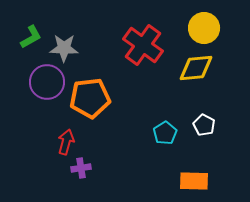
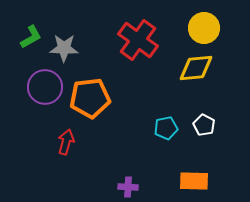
red cross: moved 5 px left, 5 px up
purple circle: moved 2 px left, 5 px down
cyan pentagon: moved 1 px right, 5 px up; rotated 20 degrees clockwise
purple cross: moved 47 px right, 19 px down; rotated 12 degrees clockwise
